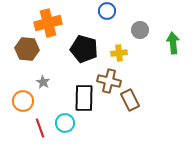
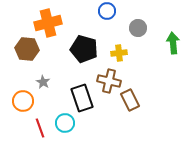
gray circle: moved 2 px left, 2 px up
black rectangle: moved 2 px left; rotated 20 degrees counterclockwise
